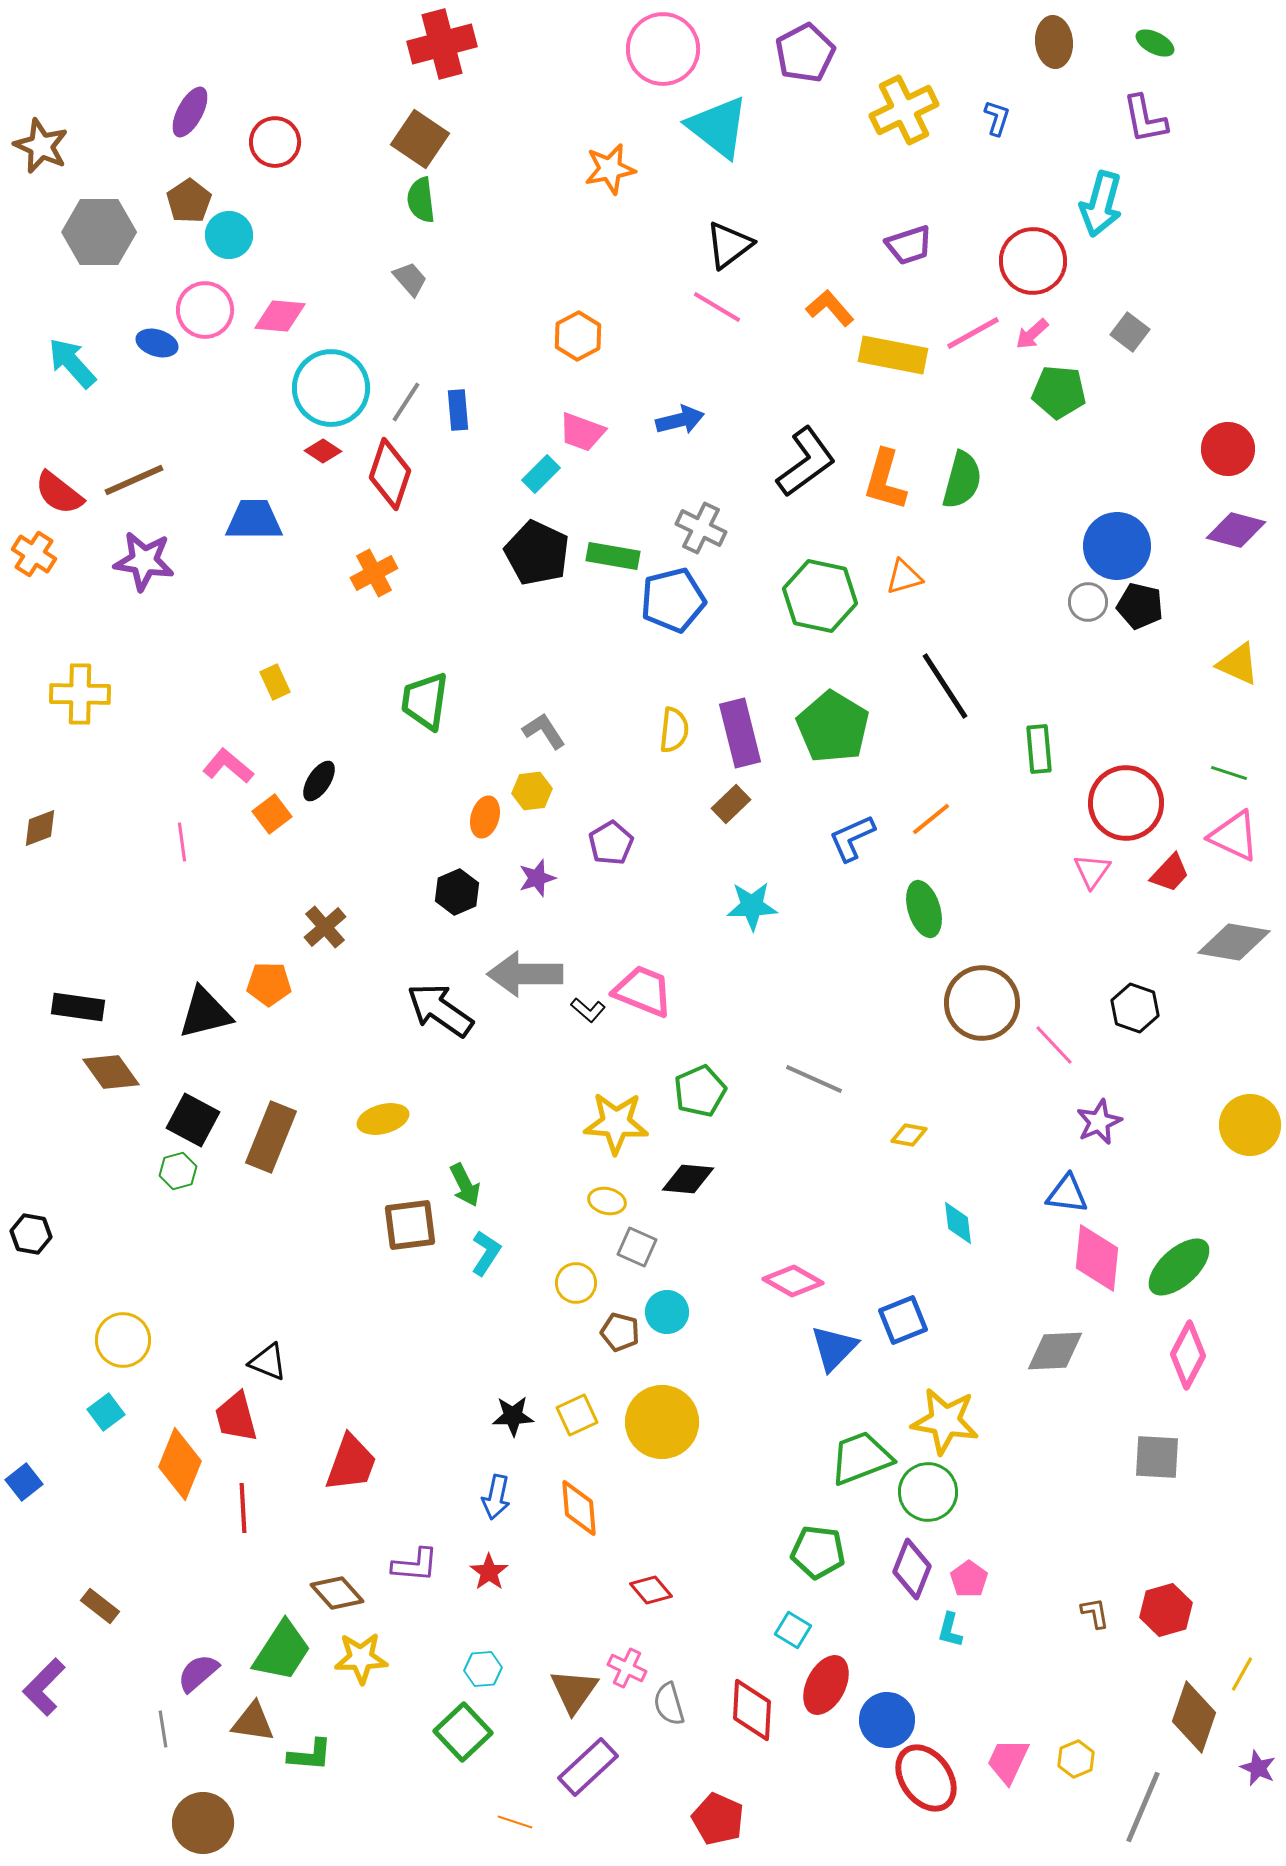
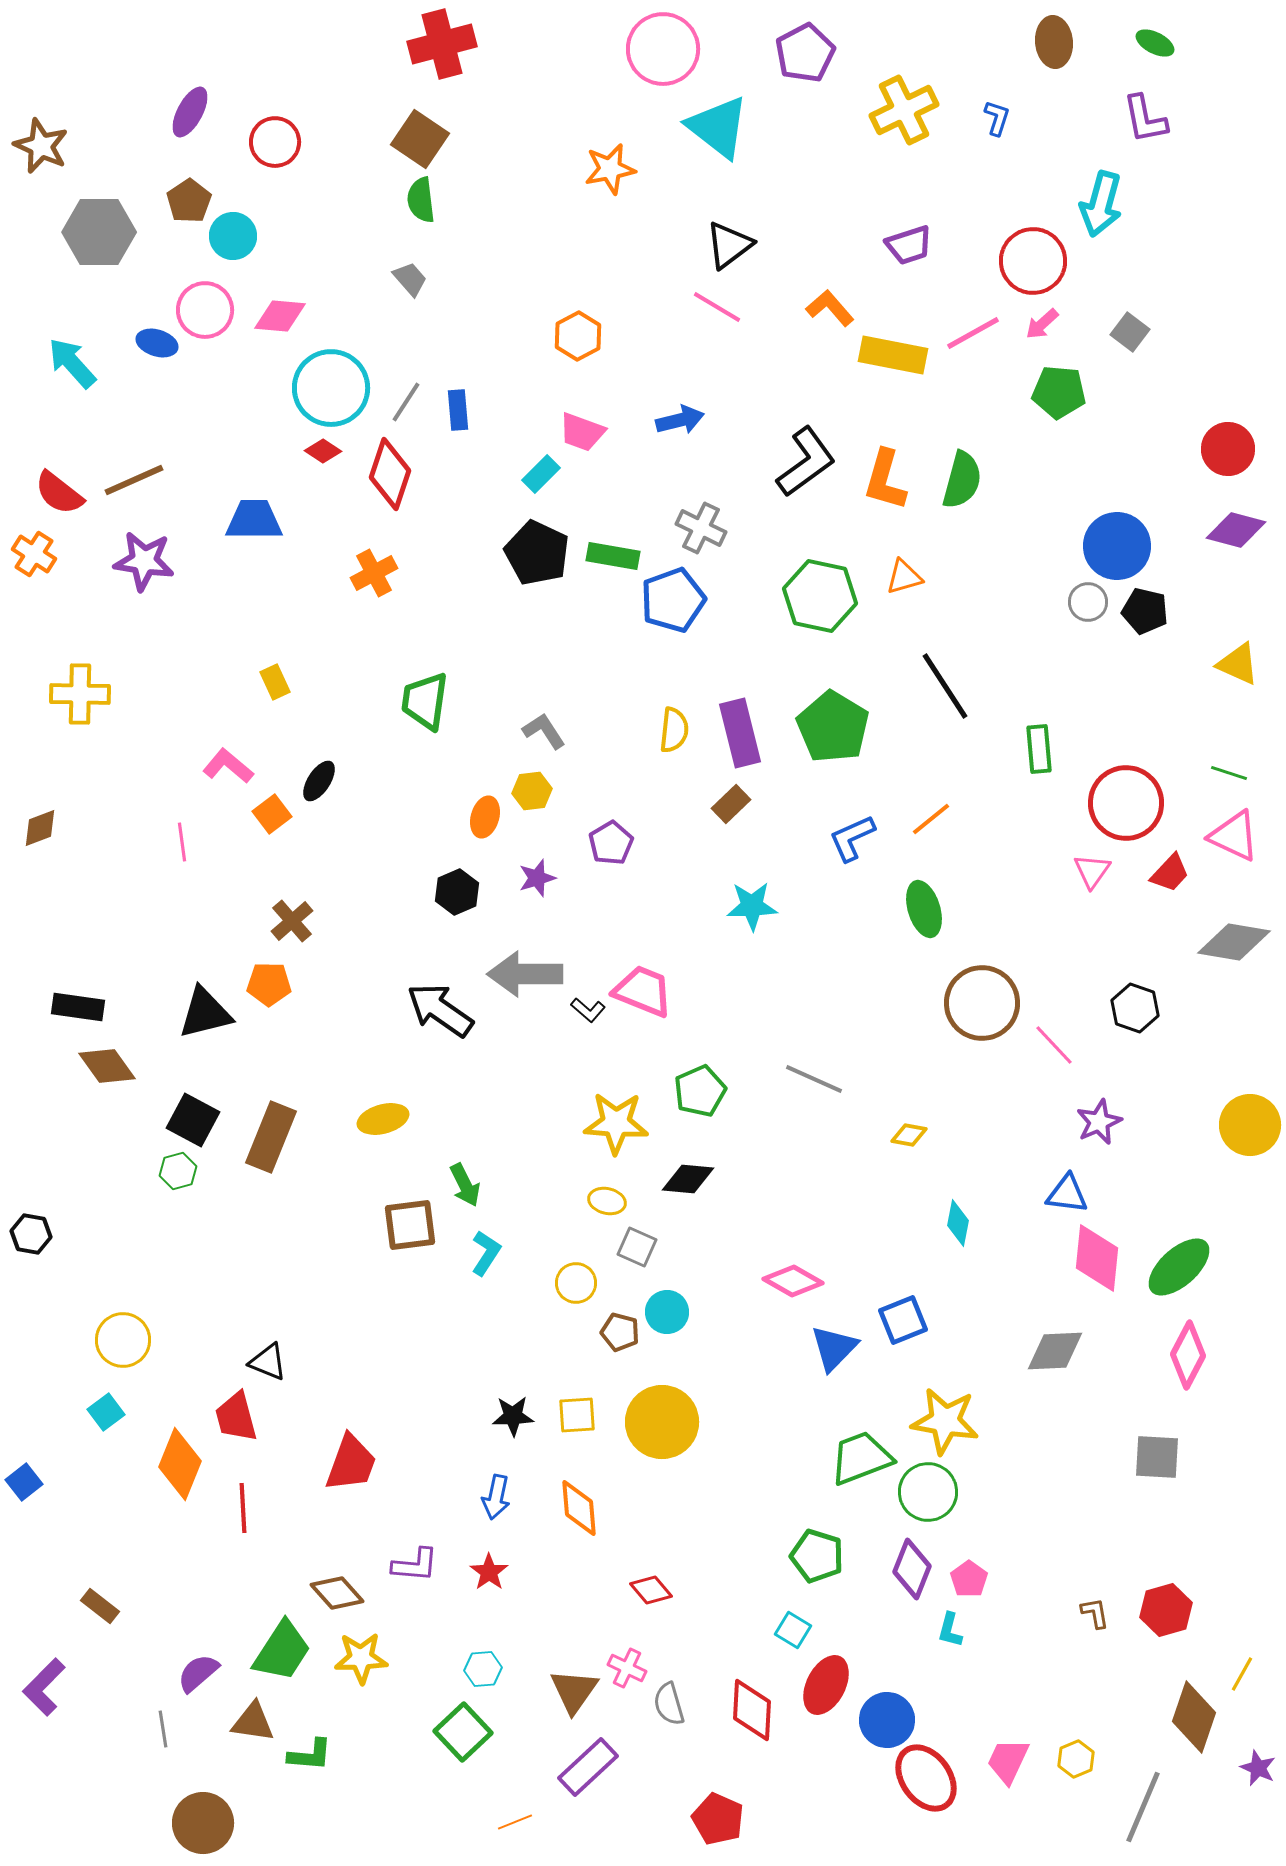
cyan circle at (229, 235): moved 4 px right, 1 px down
pink arrow at (1032, 334): moved 10 px right, 10 px up
blue pentagon at (673, 600): rotated 6 degrees counterclockwise
black pentagon at (1140, 606): moved 5 px right, 5 px down
brown cross at (325, 927): moved 33 px left, 6 px up
brown diamond at (111, 1072): moved 4 px left, 6 px up
cyan diamond at (958, 1223): rotated 18 degrees clockwise
yellow square at (577, 1415): rotated 21 degrees clockwise
green pentagon at (818, 1552): moved 1 px left, 4 px down; rotated 10 degrees clockwise
orange line at (515, 1822): rotated 40 degrees counterclockwise
